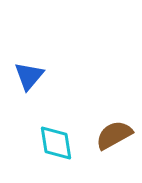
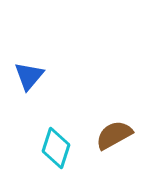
cyan diamond: moved 5 px down; rotated 27 degrees clockwise
